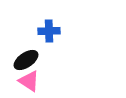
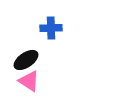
blue cross: moved 2 px right, 3 px up
